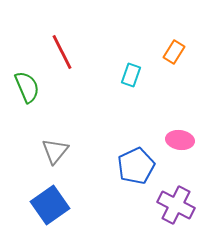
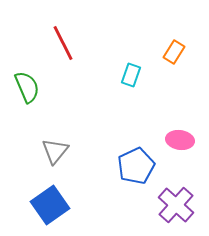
red line: moved 1 px right, 9 px up
purple cross: rotated 15 degrees clockwise
